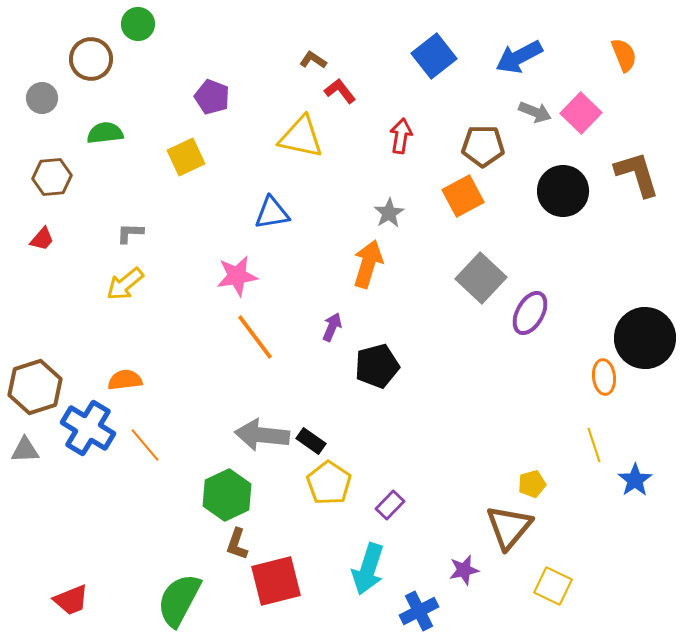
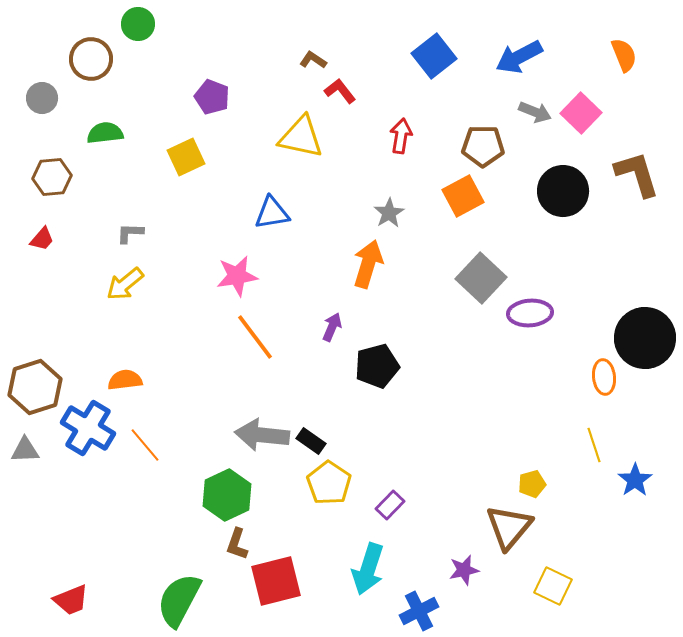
purple ellipse at (530, 313): rotated 57 degrees clockwise
